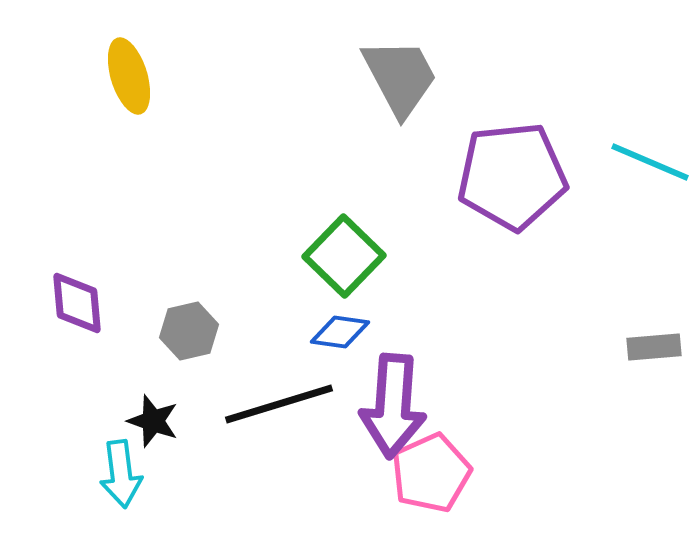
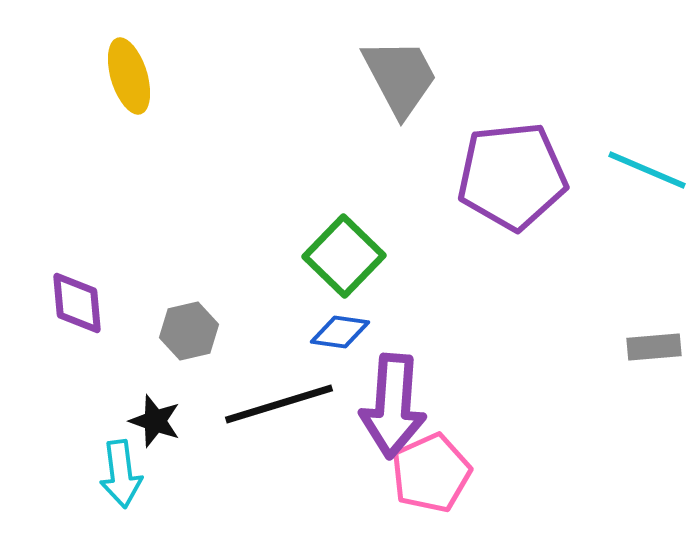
cyan line: moved 3 px left, 8 px down
black star: moved 2 px right
